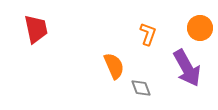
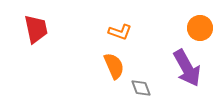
orange L-shape: moved 28 px left, 2 px up; rotated 90 degrees clockwise
